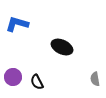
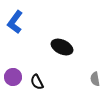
blue L-shape: moved 2 px left, 2 px up; rotated 70 degrees counterclockwise
